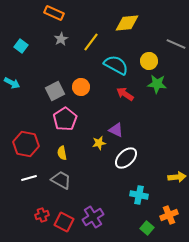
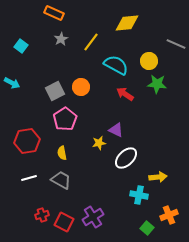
red hexagon: moved 1 px right, 3 px up; rotated 20 degrees counterclockwise
yellow arrow: moved 19 px left
